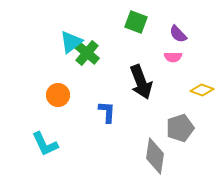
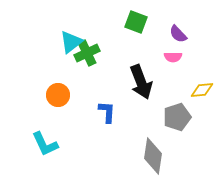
green cross: rotated 25 degrees clockwise
yellow diamond: rotated 25 degrees counterclockwise
gray pentagon: moved 3 px left, 11 px up
gray diamond: moved 2 px left
